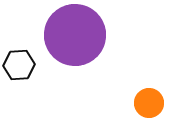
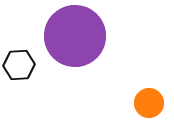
purple circle: moved 1 px down
